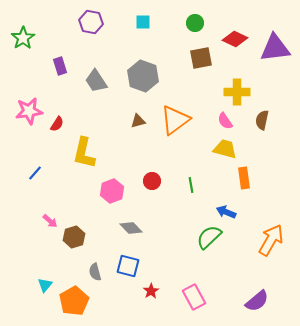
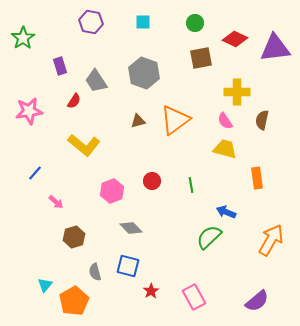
gray hexagon: moved 1 px right, 3 px up
red semicircle: moved 17 px right, 23 px up
yellow L-shape: moved 8 px up; rotated 64 degrees counterclockwise
orange rectangle: moved 13 px right
pink arrow: moved 6 px right, 19 px up
